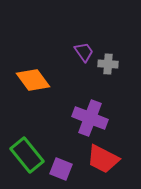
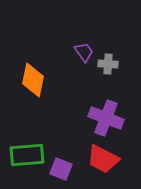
orange diamond: rotated 48 degrees clockwise
purple cross: moved 16 px right
green rectangle: rotated 56 degrees counterclockwise
